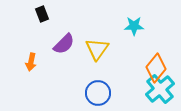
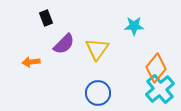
black rectangle: moved 4 px right, 4 px down
orange arrow: rotated 72 degrees clockwise
